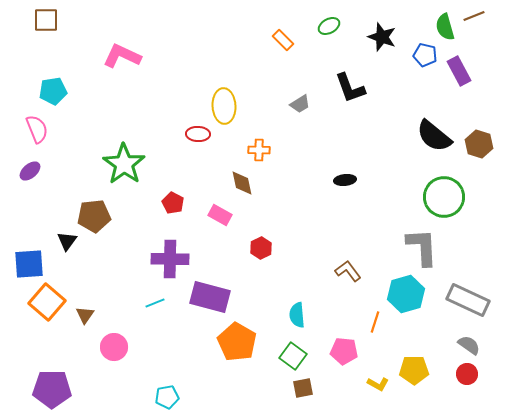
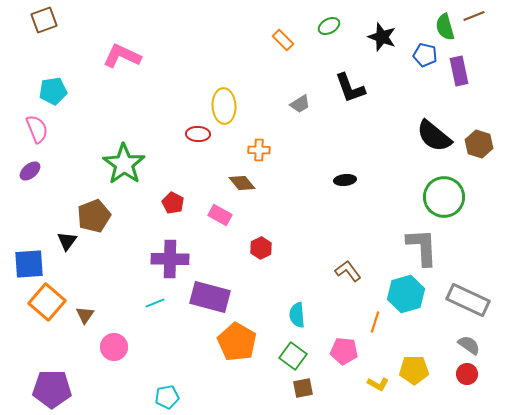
brown square at (46, 20): moved 2 px left; rotated 20 degrees counterclockwise
purple rectangle at (459, 71): rotated 16 degrees clockwise
brown diamond at (242, 183): rotated 28 degrees counterclockwise
brown pentagon at (94, 216): rotated 16 degrees counterclockwise
